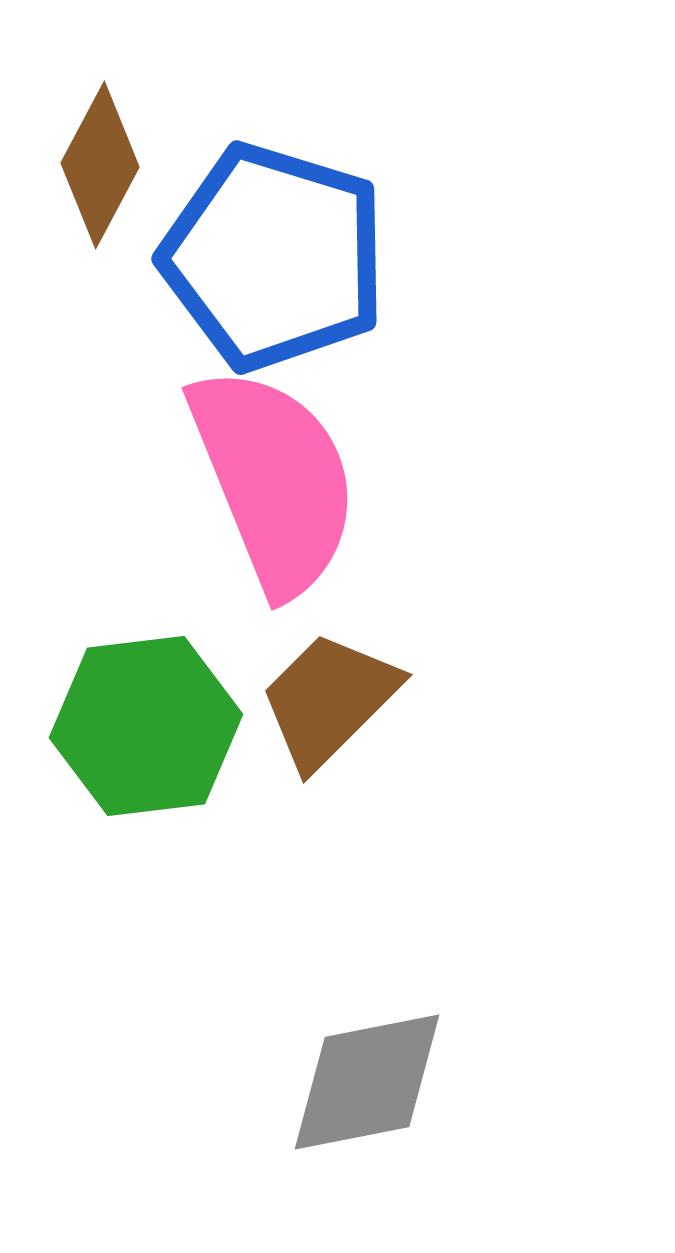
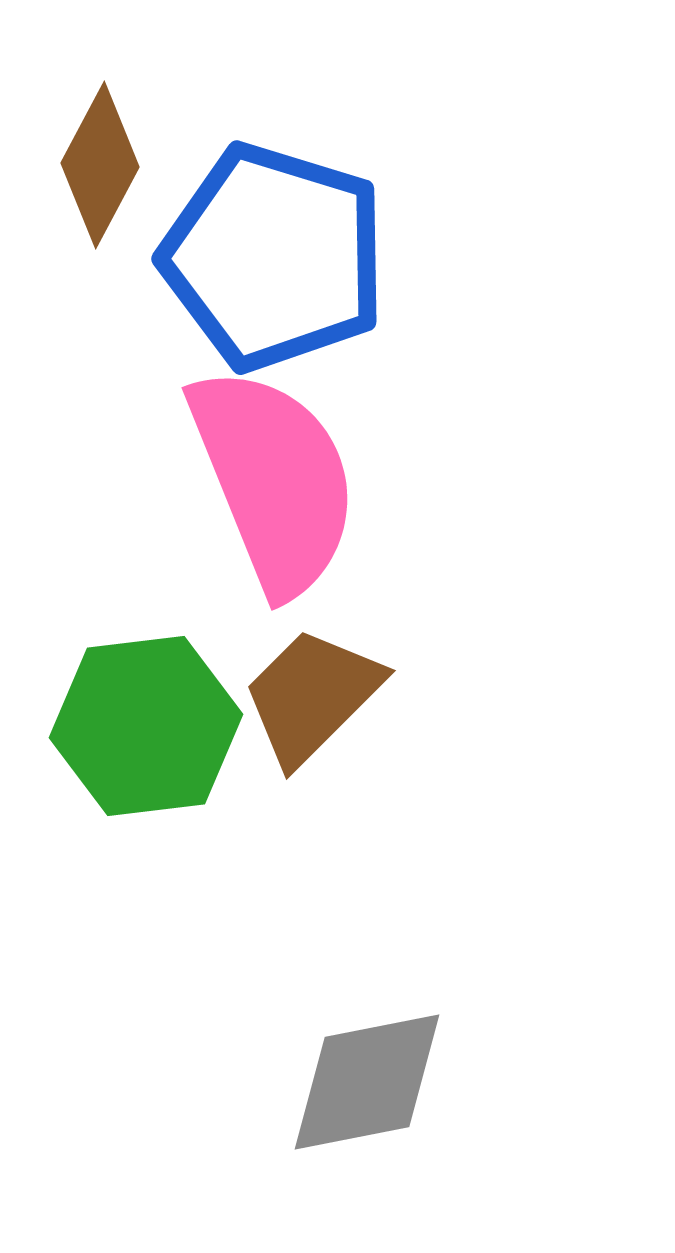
brown trapezoid: moved 17 px left, 4 px up
